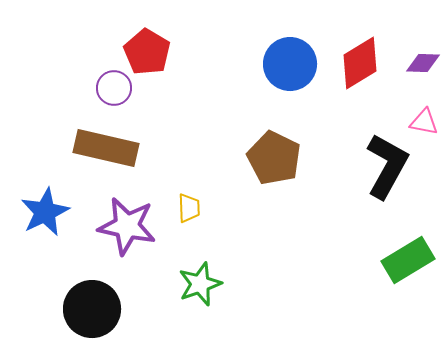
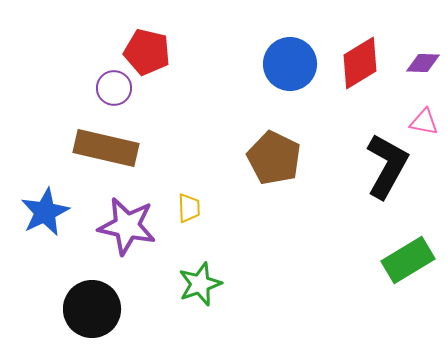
red pentagon: rotated 18 degrees counterclockwise
